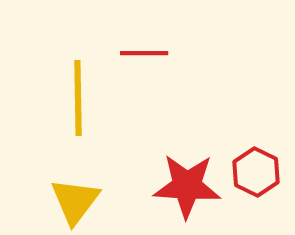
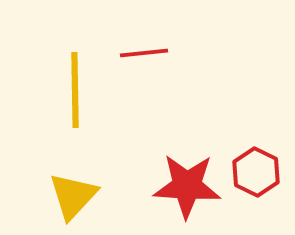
red line: rotated 6 degrees counterclockwise
yellow line: moved 3 px left, 8 px up
yellow triangle: moved 2 px left, 5 px up; rotated 6 degrees clockwise
